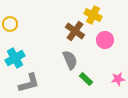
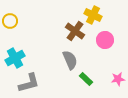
yellow circle: moved 3 px up
